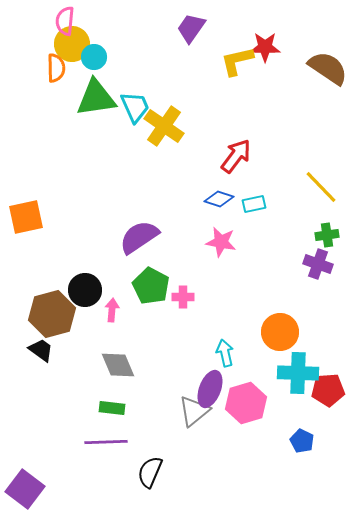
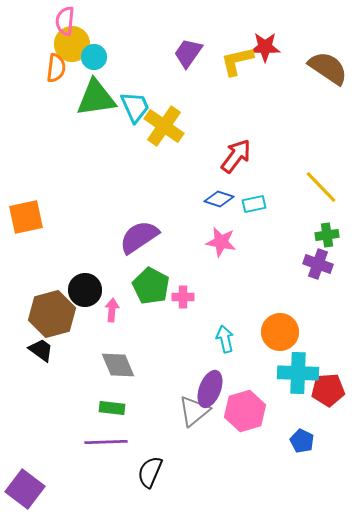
purple trapezoid: moved 3 px left, 25 px down
orange semicircle: rotated 8 degrees clockwise
cyan arrow: moved 14 px up
pink hexagon: moved 1 px left, 8 px down
